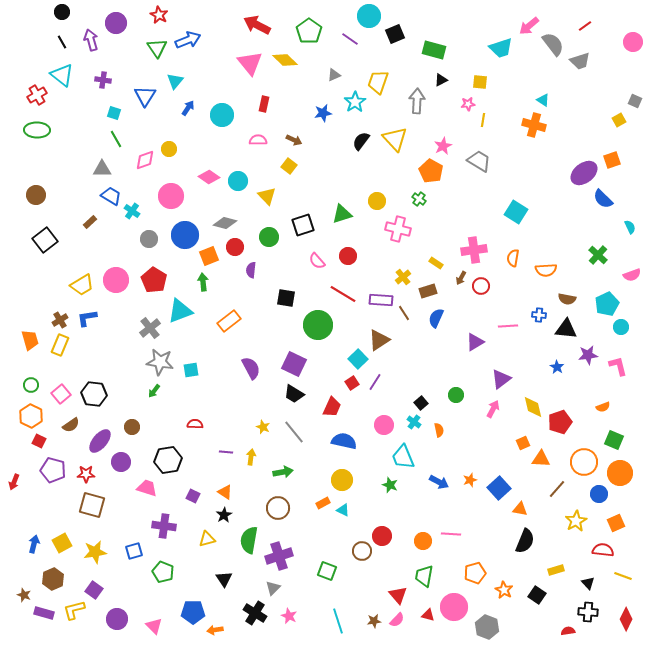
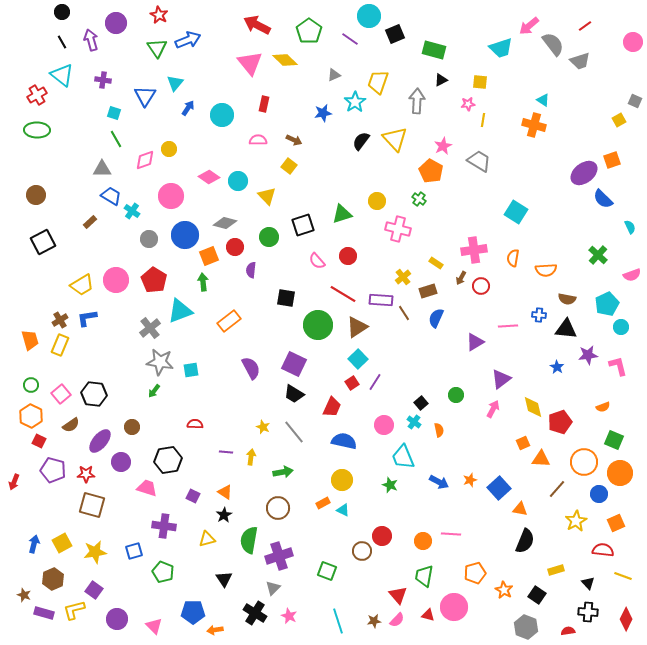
cyan triangle at (175, 81): moved 2 px down
black square at (45, 240): moved 2 px left, 2 px down; rotated 10 degrees clockwise
brown triangle at (379, 340): moved 22 px left, 13 px up
gray hexagon at (487, 627): moved 39 px right
